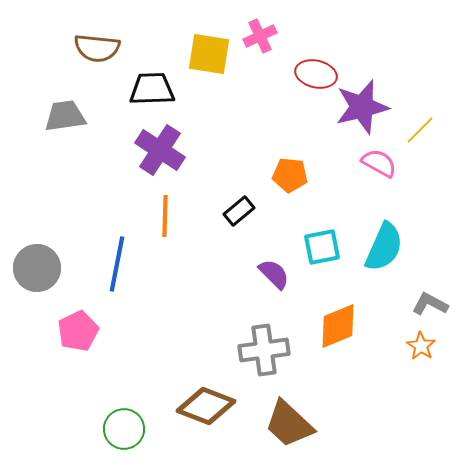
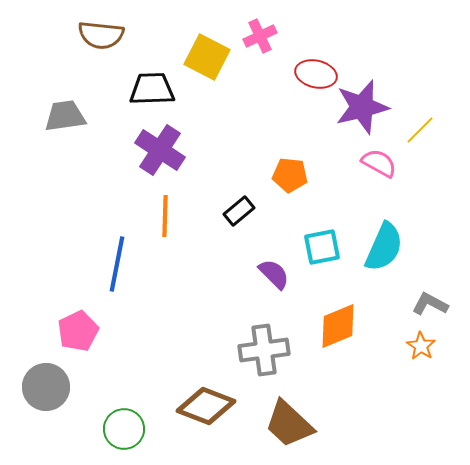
brown semicircle: moved 4 px right, 13 px up
yellow square: moved 2 px left, 3 px down; rotated 18 degrees clockwise
gray circle: moved 9 px right, 119 px down
